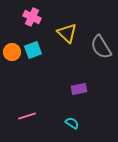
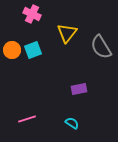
pink cross: moved 3 px up
yellow triangle: rotated 25 degrees clockwise
orange circle: moved 2 px up
pink line: moved 3 px down
